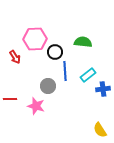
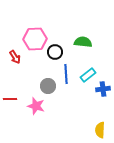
blue line: moved 1 px right, 3 px down
yellow semicircle: rotated 35 degrees clockwise
